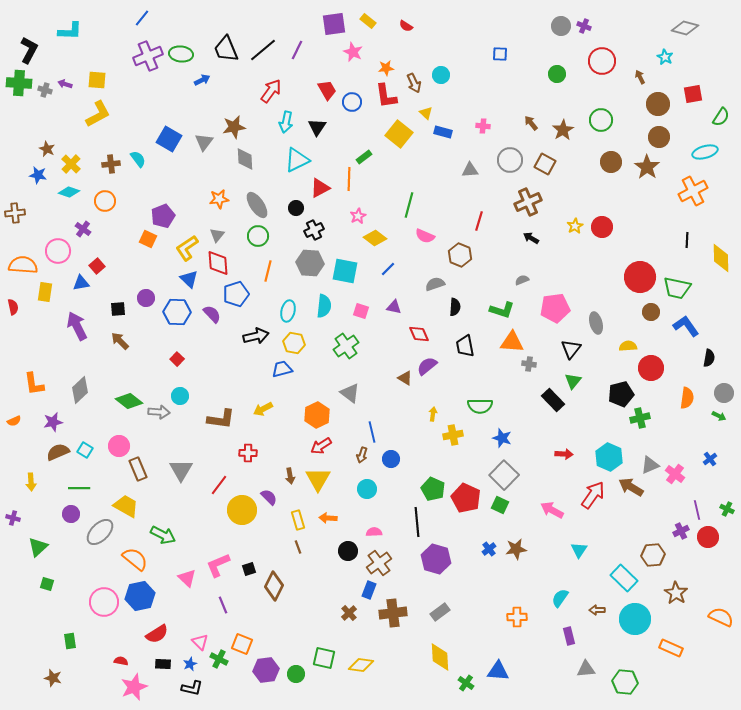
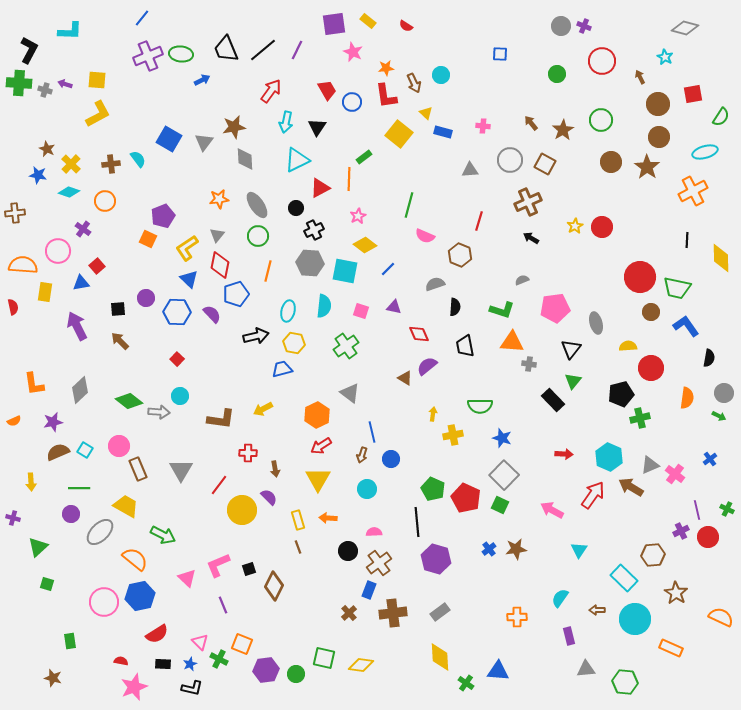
yellow diamond at (375, 238): moved 10 px left, 7 px down
red diamond at (218, 263): moved 2 px right, 2 px down; rotated 16 degrees clockwise
brown arrow at (290, 476): moved 15 px left, 7 px up
